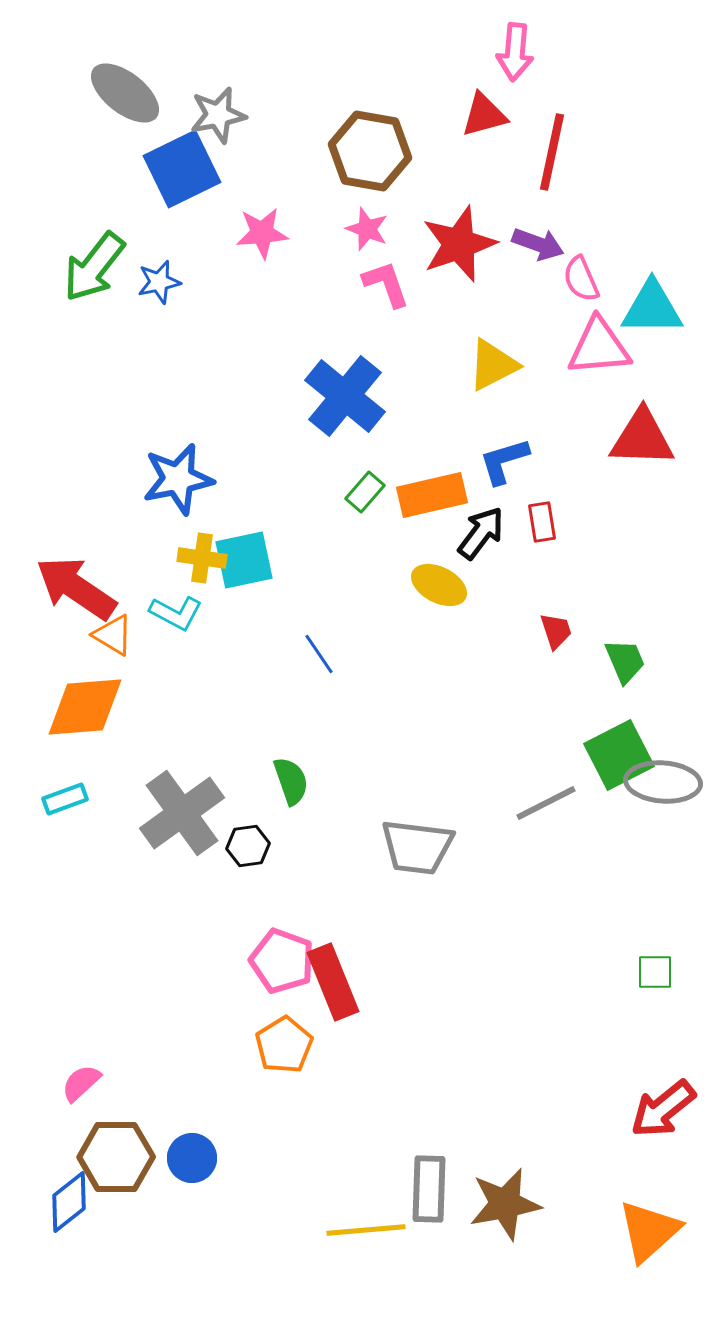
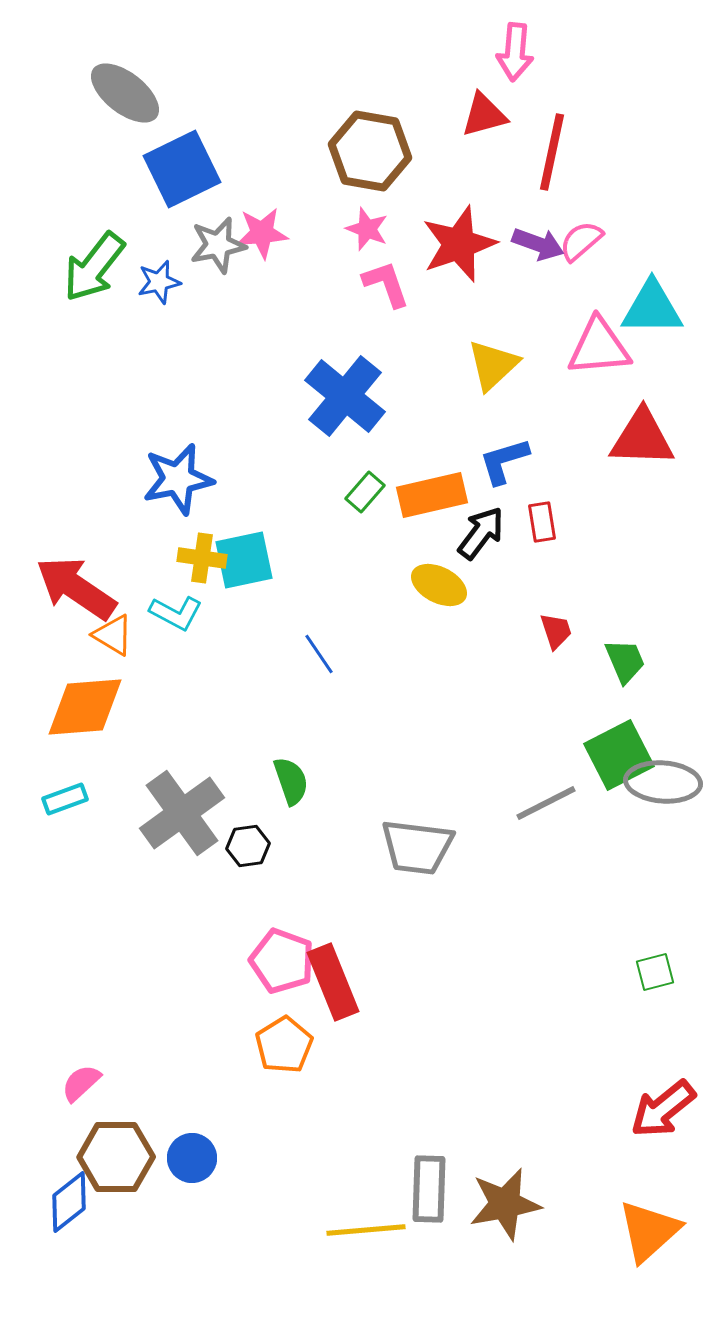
gray star at (218, 115): moved 130 px down
pink semicircle at (581, 279): moved 38 px up; rotated 72 degrees clockwise
yellow triangle at (493, 365): rotated 16 degrees counterclockwise
green square at (655, 972): rotated 15 degrees counterclockwise
